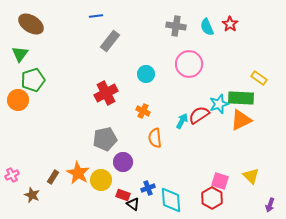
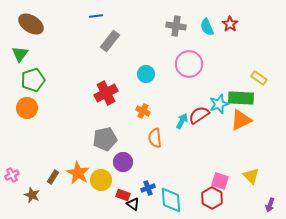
orange circle: moved 9 px right, 8 px down
